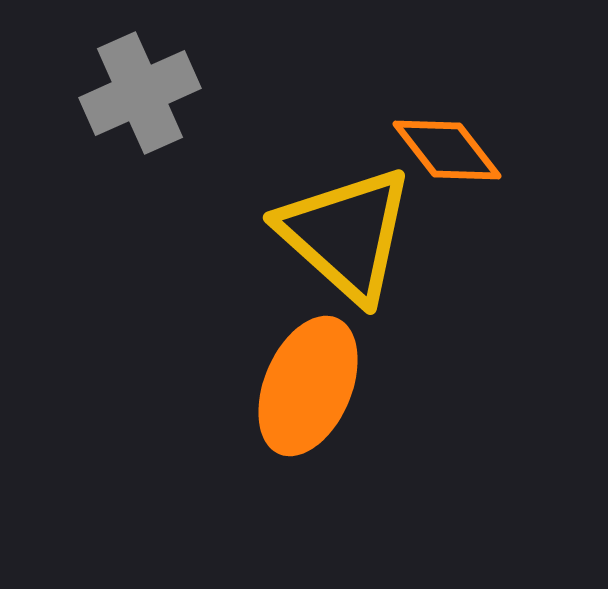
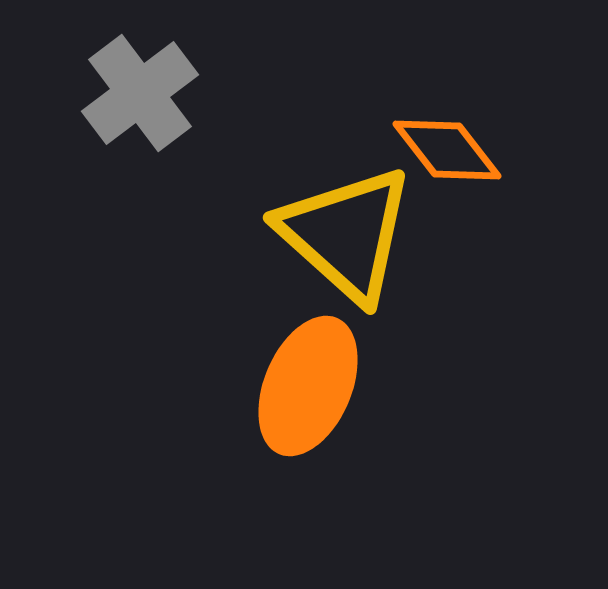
gray cross: rotated 13 degrees counterclockwise
